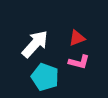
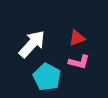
white arrow: moved 3 px left
cyan pentagon: moved 2 px right; rotated 8 degrees clockwise
